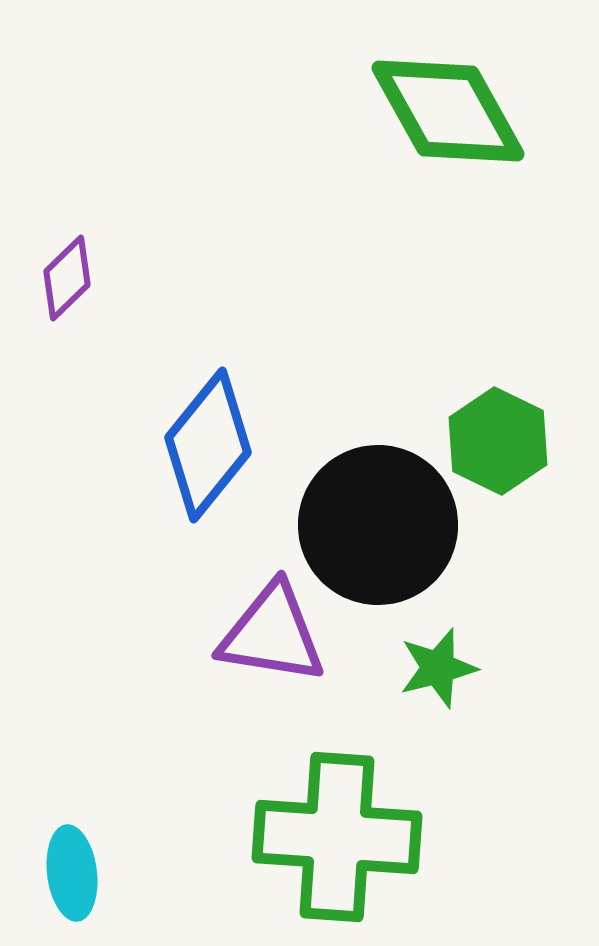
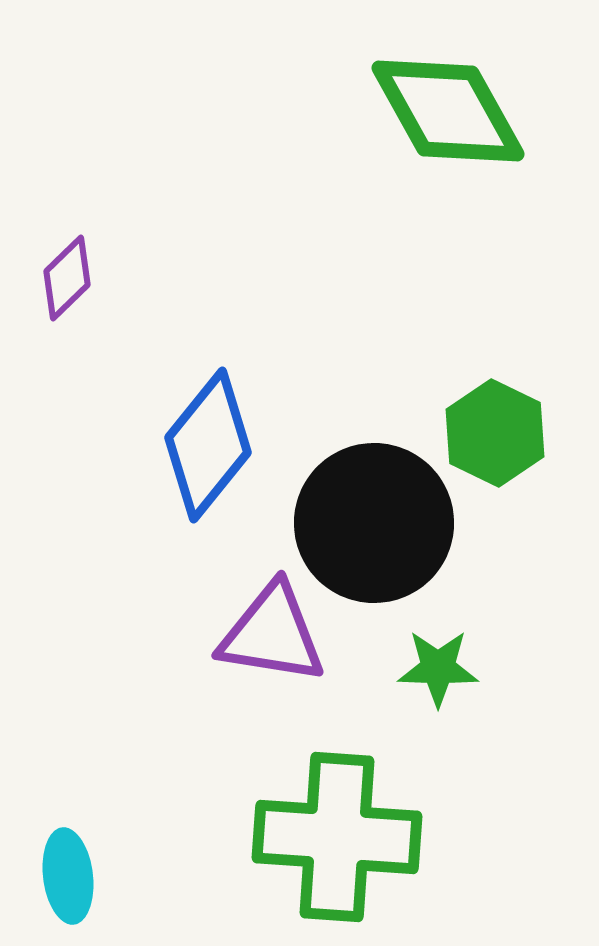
green hexagon: moved 3 px left, 8 px up
black circle: moved 4 px left, 2 px up
green star: rotated 16 degrees clockwise
cyan ellipse: moved 4 px left, 3 px down
